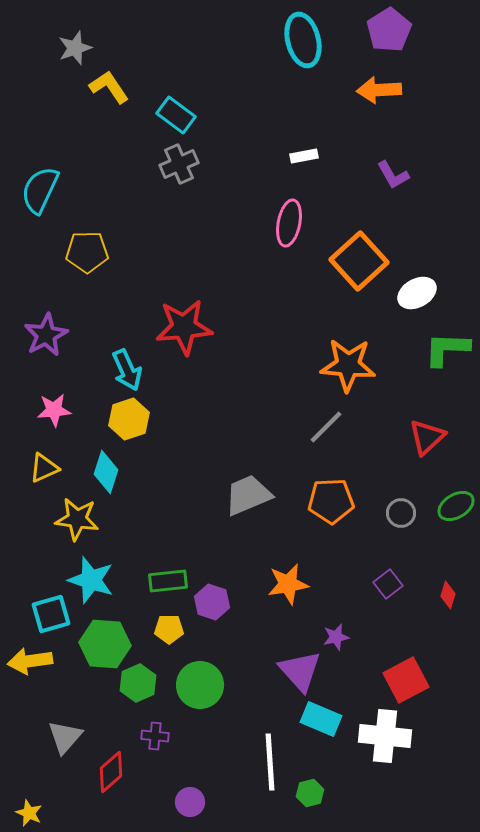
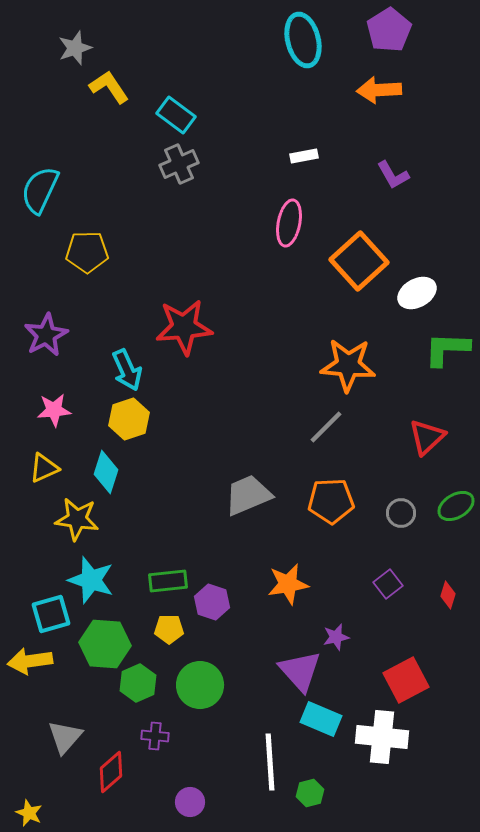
white cross at (385, 736): moved 3 px left, 1 px down
